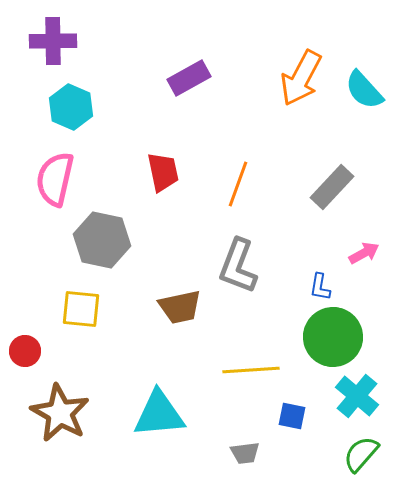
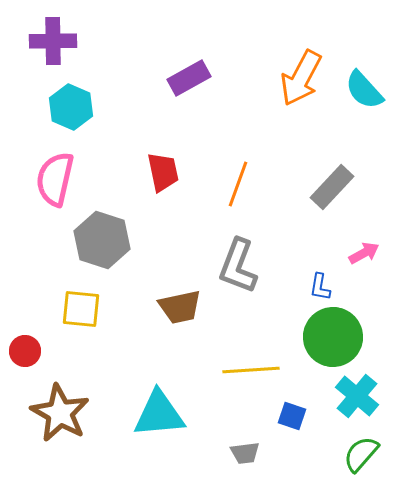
gray hexagon: rotated 6 degrees clockwise
blue square: rotated 8 degrees clockwise
